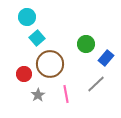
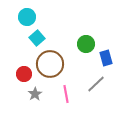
blue rectangle: rotated 56 degrees counterclockwise
gray star: moved 3 px left, 1 px up
